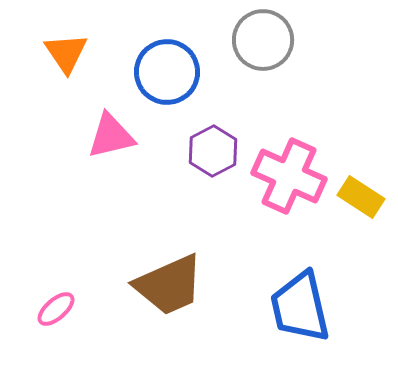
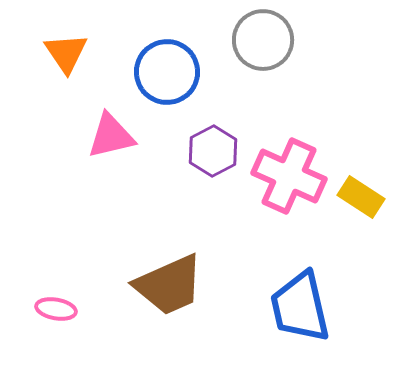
pink ellipse: rotated 51 degrees clockwise
